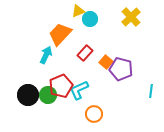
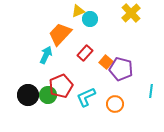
yellow cross: moved 4 px up
cyan L-shape: moved 7 px right, 7 px down
orange circle: moved 21 px right, 10 px up
